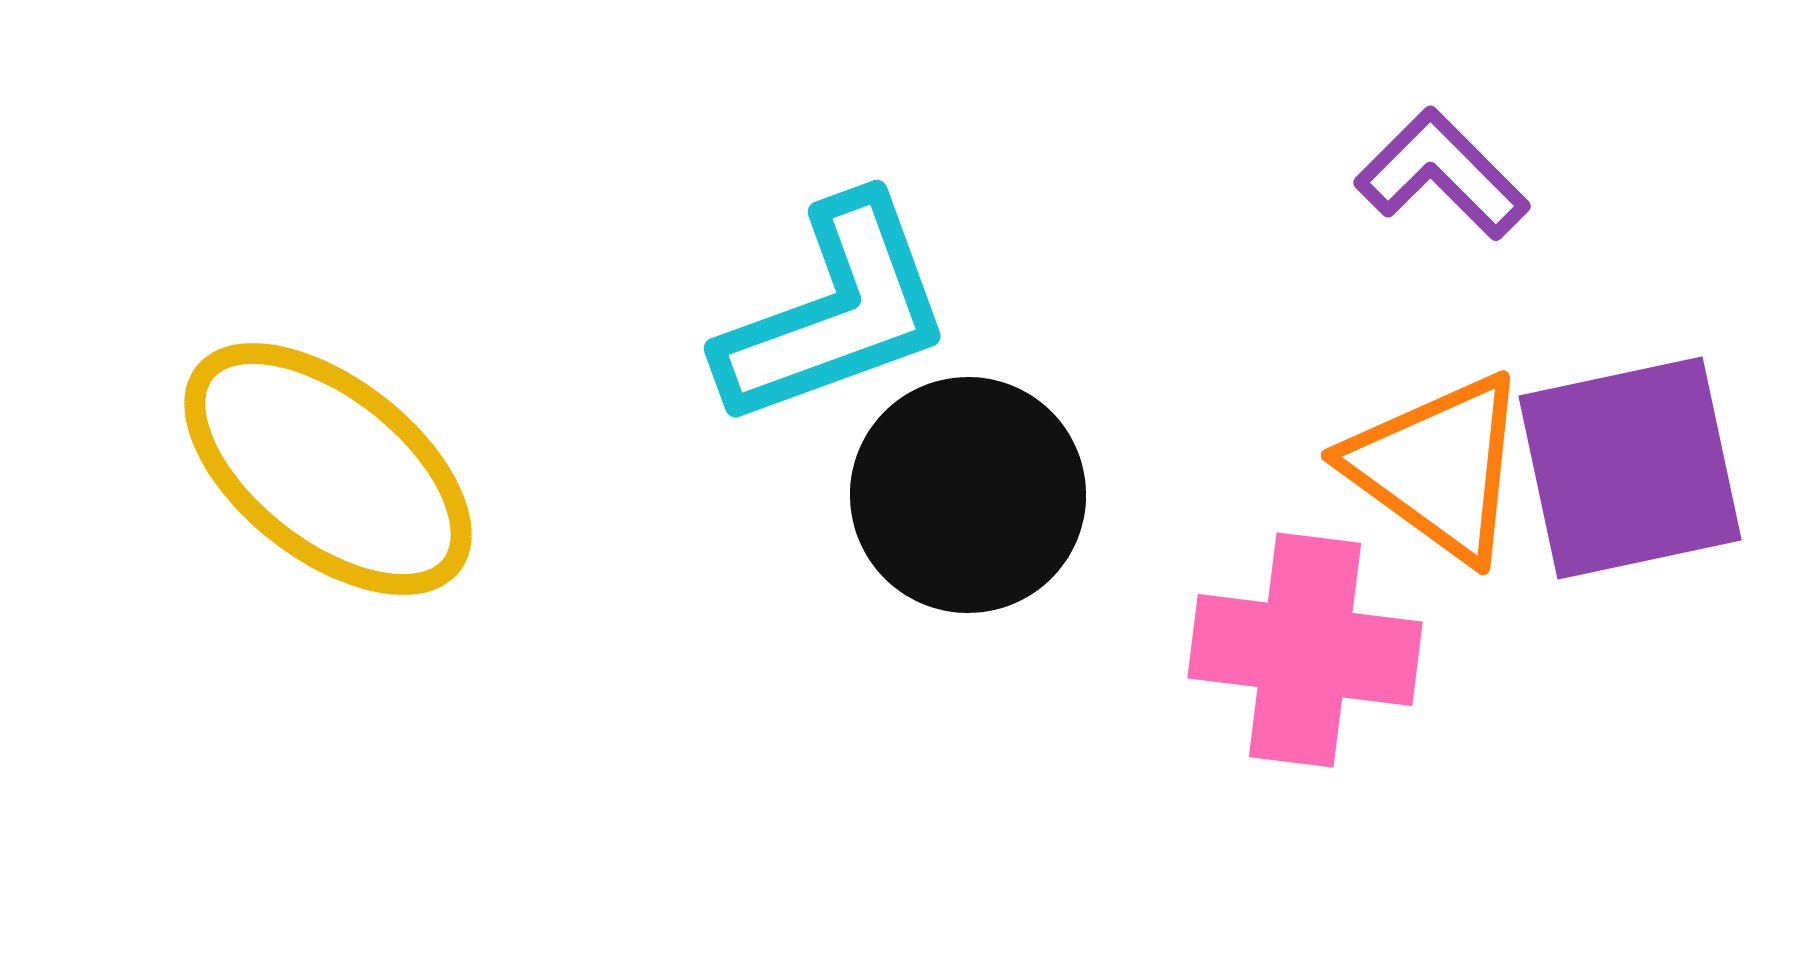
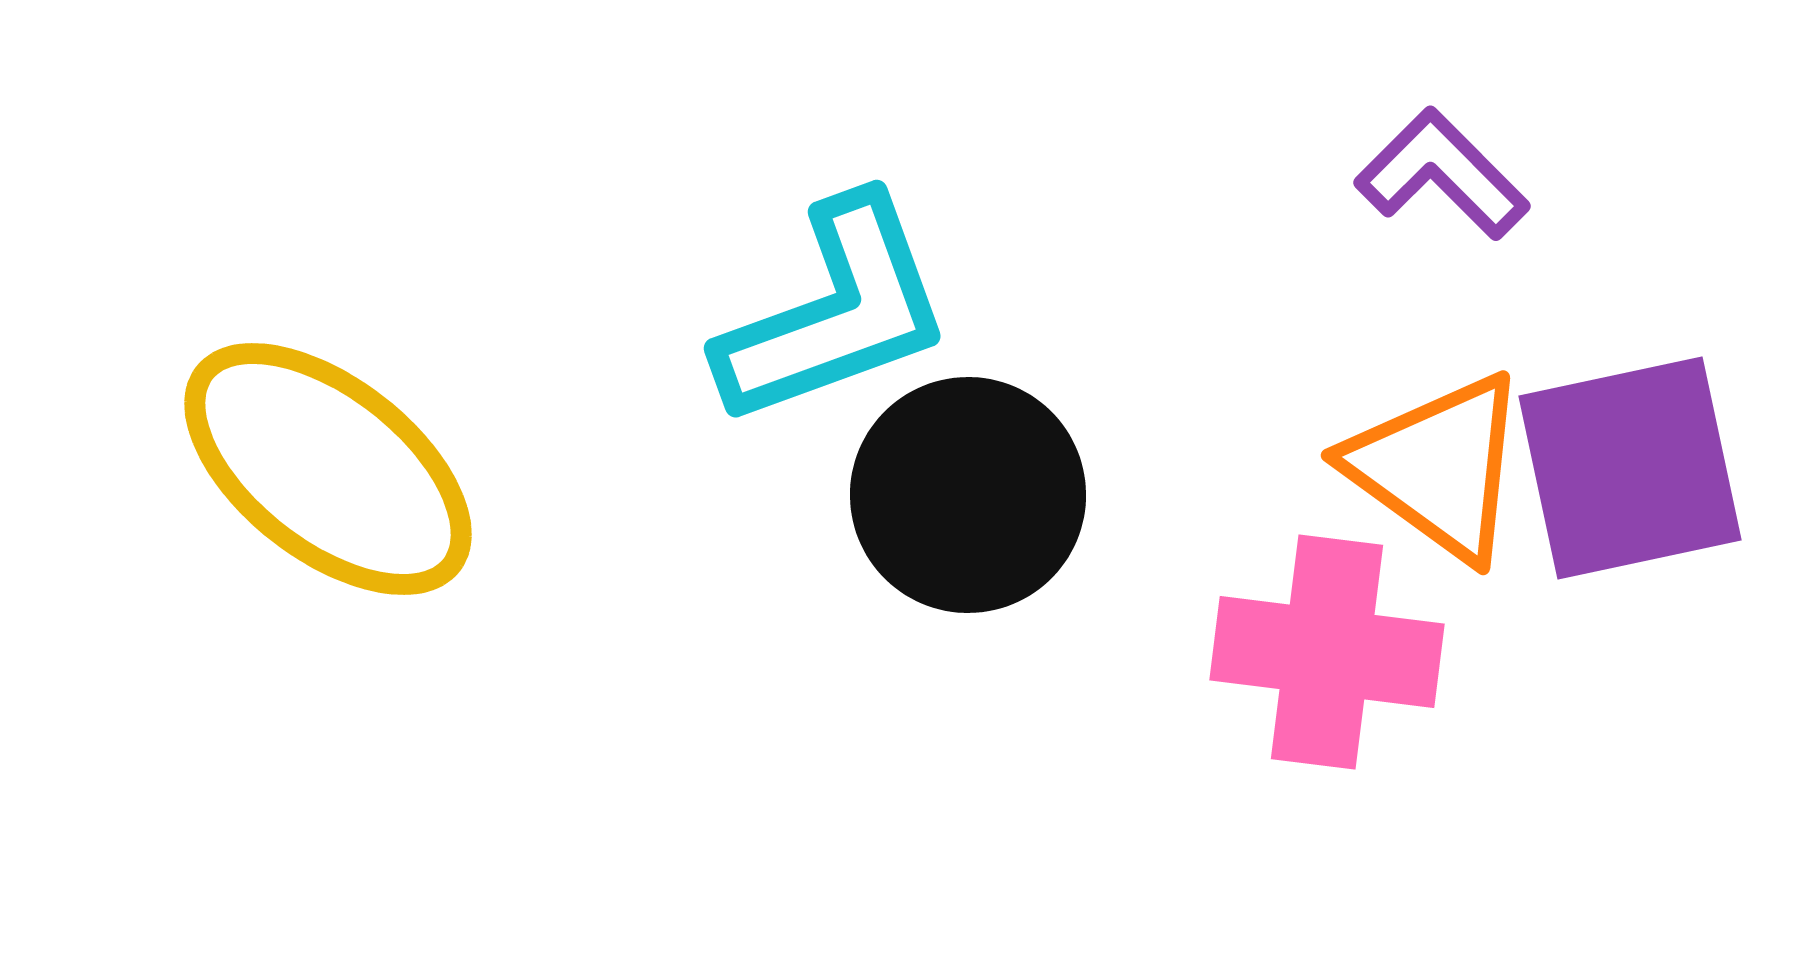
pink cross: moved 22 px right, 2 px down
